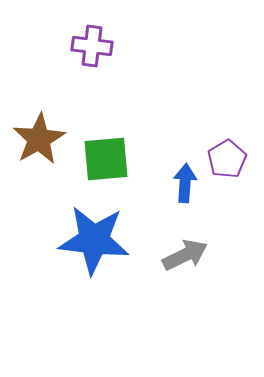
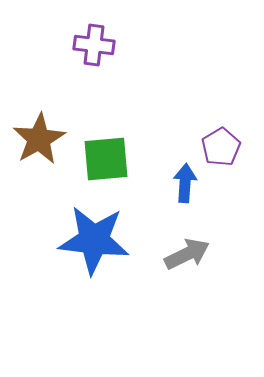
purple cross: moved 2 px right, 1 px up
purple pentagon: moved 6 px left, 12 px up
gray arrow: moved 2 px right, 1 px up
